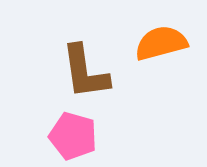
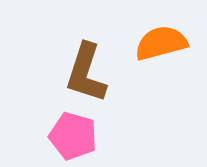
brown L-shape: moved 1 px right, 1 px down; rotated 26 degrees clockwise
